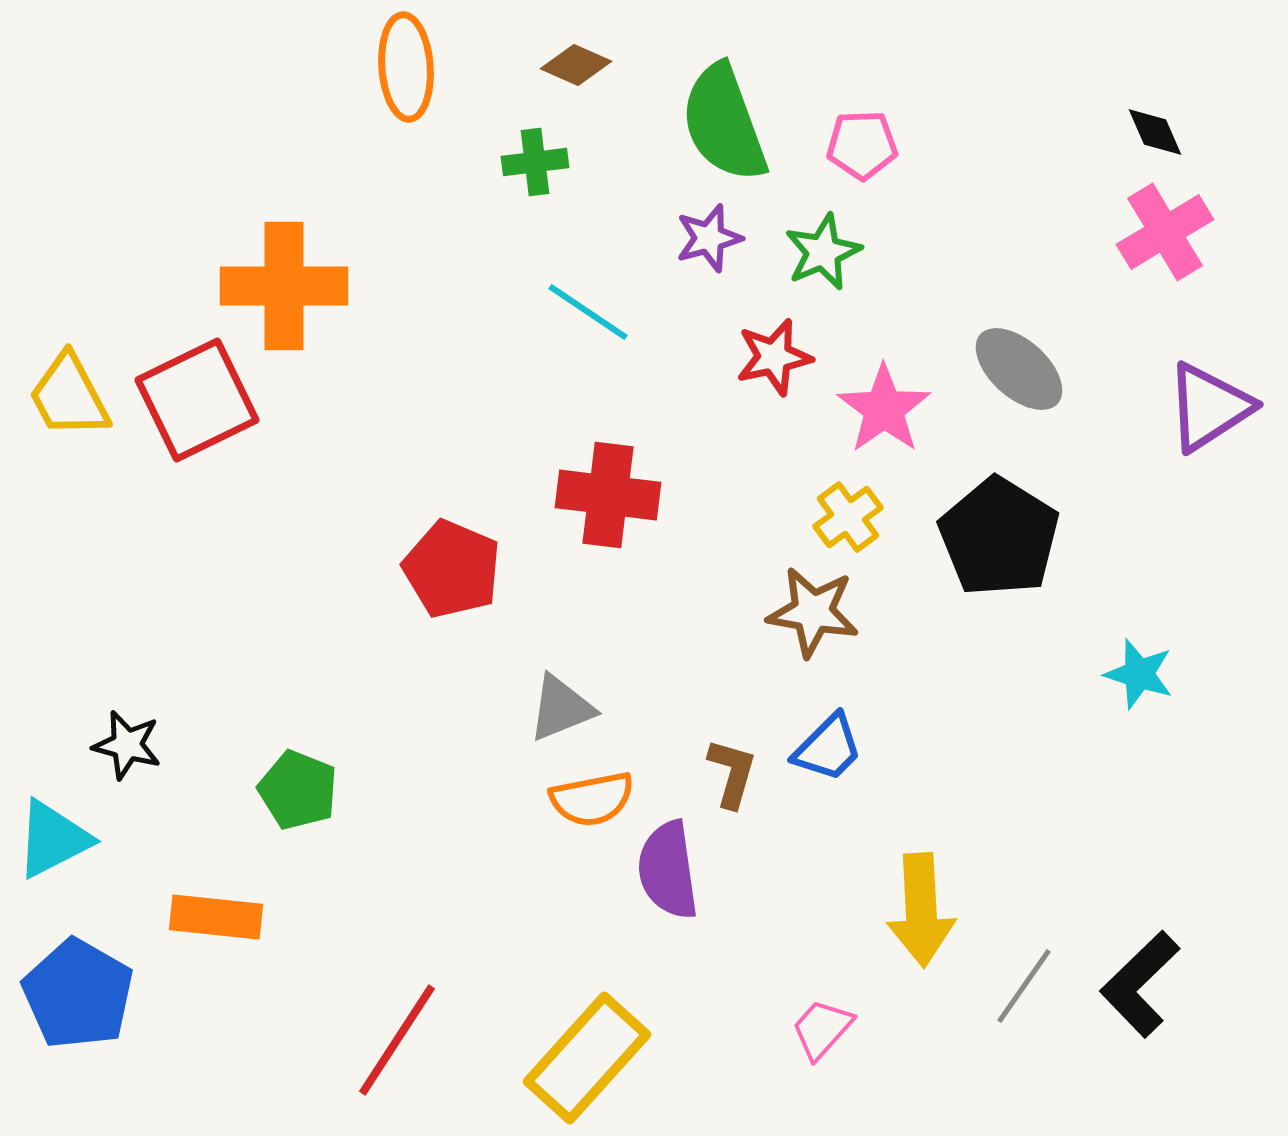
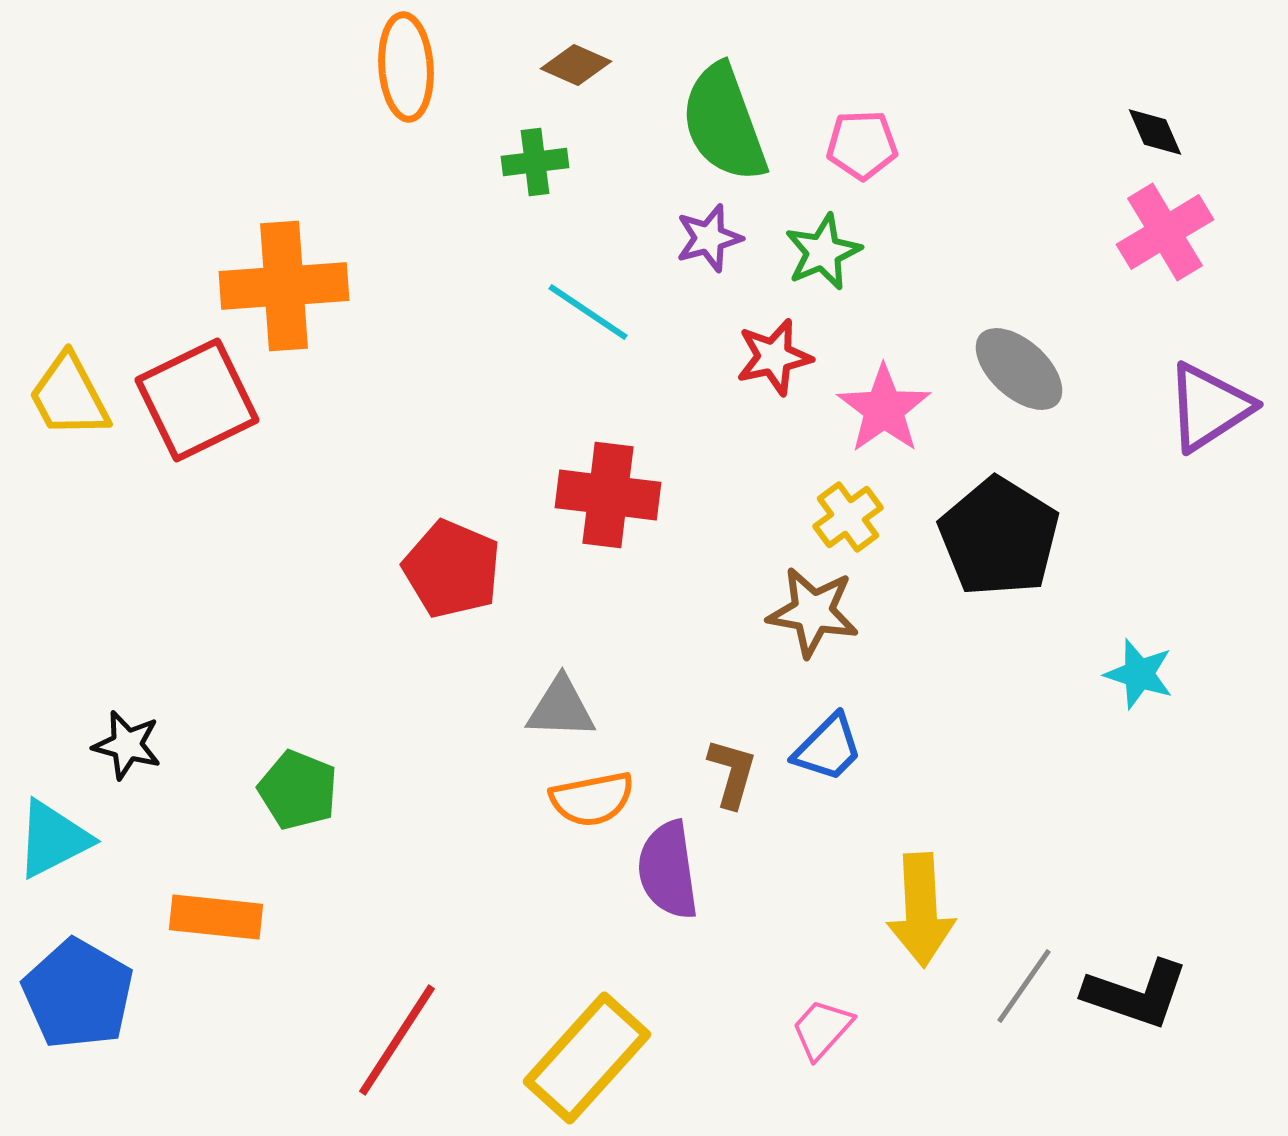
orange cross: rotated 4 degrees counterclockwise
gray triangle: rotated 24 degrees clockwise
black L-shape: moved 4 px left, 10 px down; rotated 117 degrees counterclockwise
